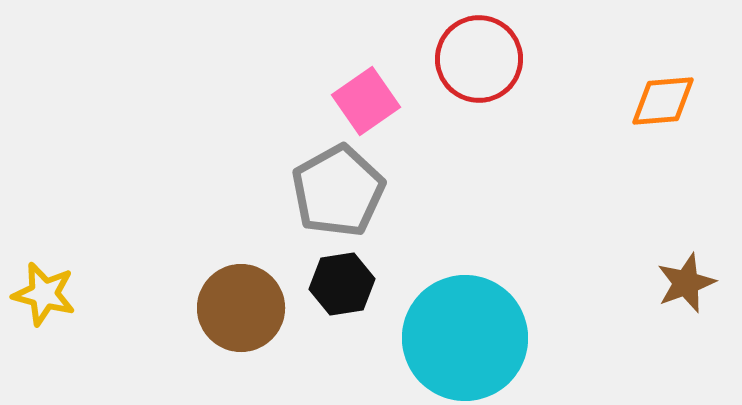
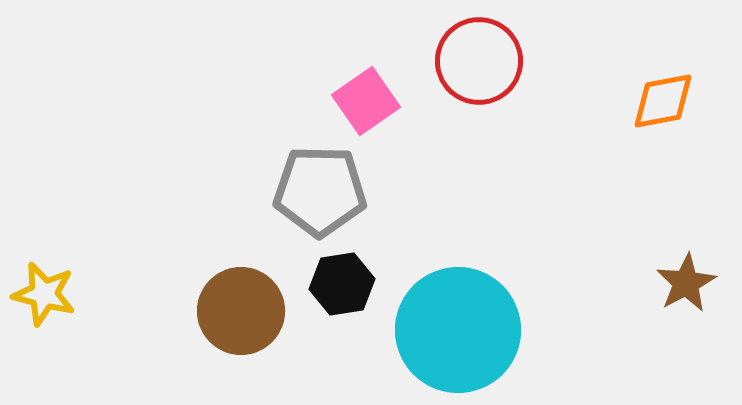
red circle: moved 2 px down
orange diamond: rotated 6 degrees counterclockwise
gray pentagon: moved 18 px left; rotated 30 degrees clockwise
brown star: rotated 8 degrees counterclockwise
brown circle: moved 3 px down
cyan circle: moved 7 px left, 8 px up
